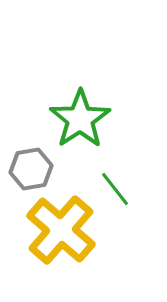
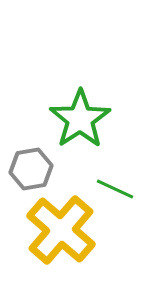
green line: rotated 27 degrees counterclockwise
